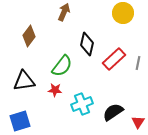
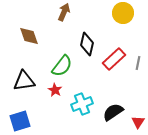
brown diamond: rotated 55 degrees counterclockwise
red star: rotated 24 degrees clockwise
